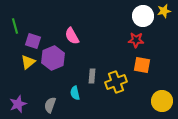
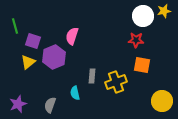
pink semicircle: rotated 48 degrees clockwise
purple hexagon: moved 1 px right, 1 px up
